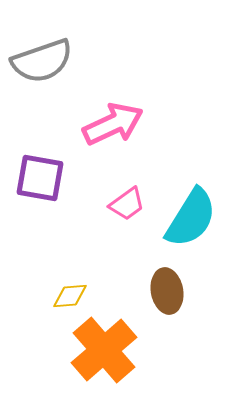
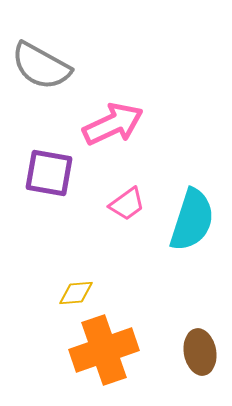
gray semicircle: moved 1 px left, 5 px down; rotated 48 degrees clockwise
purple square: moved 9 px right, 5 px up
cyan semicircle: moved 1 px right, 2 px down; rotated 14 degrees counterclockwise
brown ellipse: moved 33 px right, 61 px down
yellow diamond: moved 6 px right, 3 px up
orange cross: rotated 22 degrees clockwise
